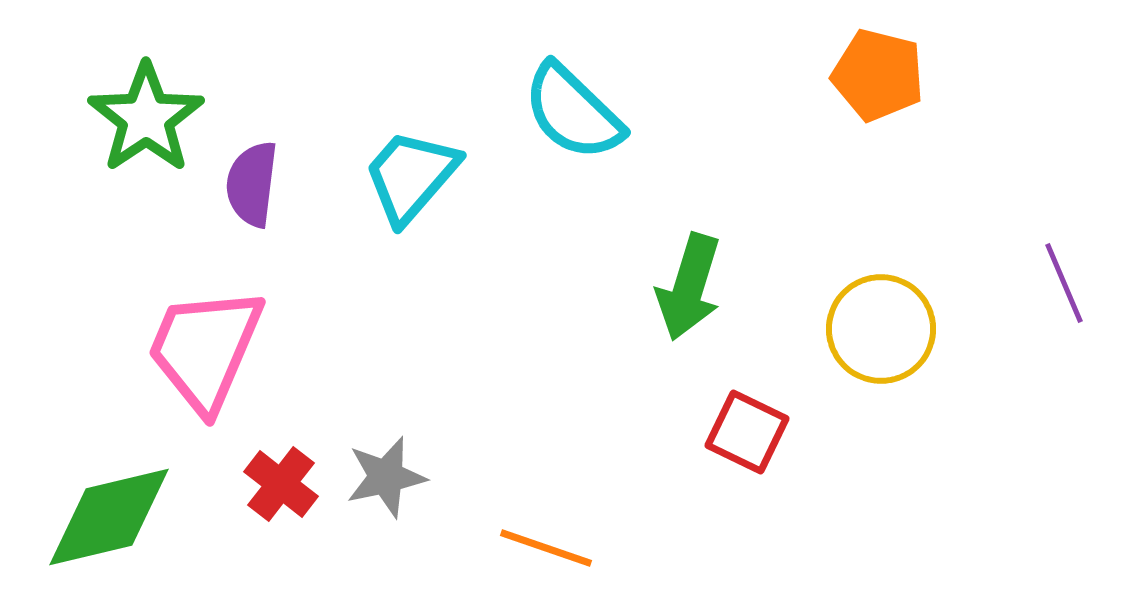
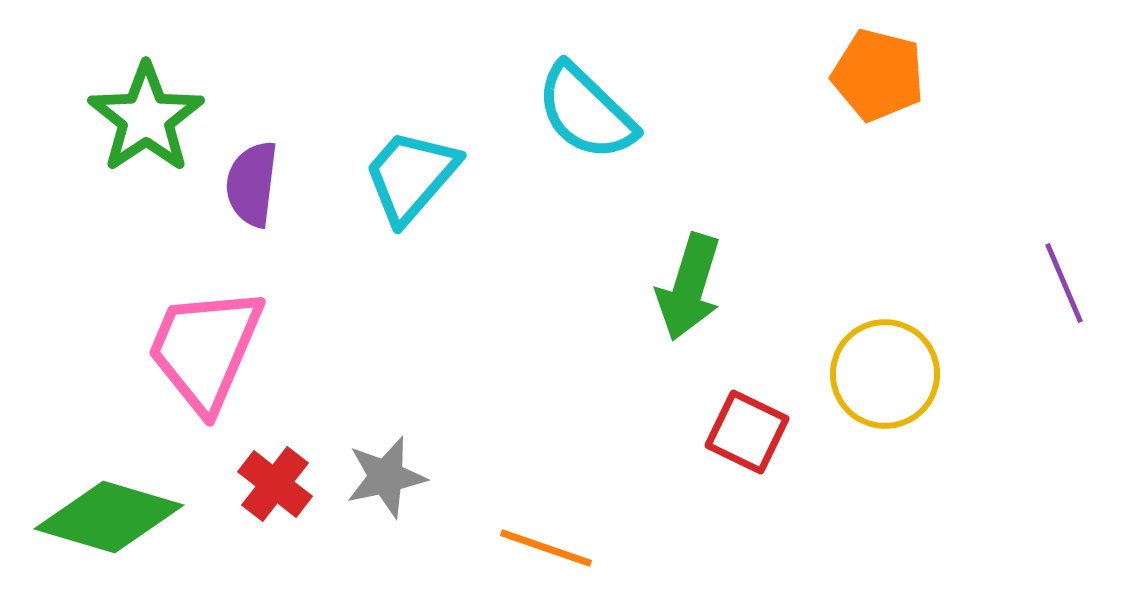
cyan semicircle: moved 13 px right
yellow circle: moved 4 px right, 45 px down
red cross: moved 6 px left
green diamond: rotated 30 degrees clockwise
